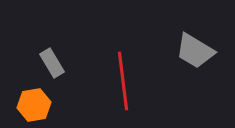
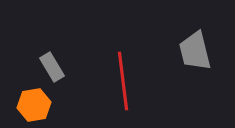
gray trapezoid: rotated 45 degrees clockwise
gray rectangle: moved 4 px down
